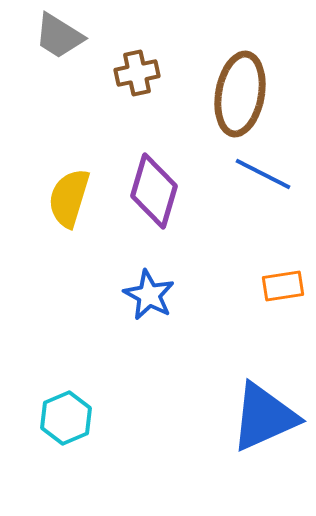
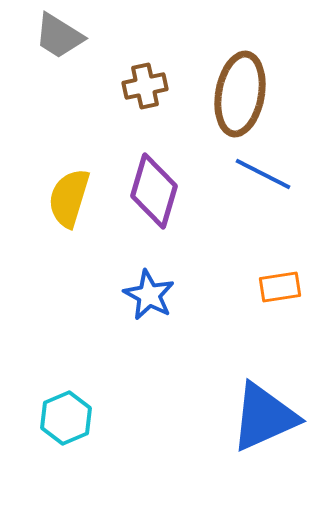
brown cross: moved 8 px right, 13 px down
orange rectangle: moved 3 px left, 1 px down
